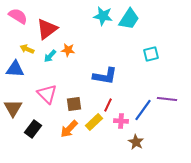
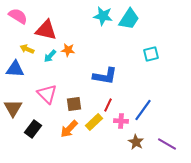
red triangle: moved 1 px left, 1 px down; rotated 50 degrees clockwise
purple line: moved 45 px down; rotated 24 degrees clockwise
